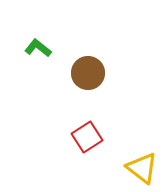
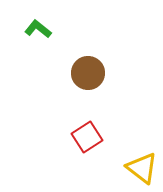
green L-shape: moved 19 px up
